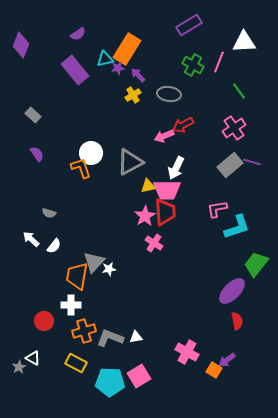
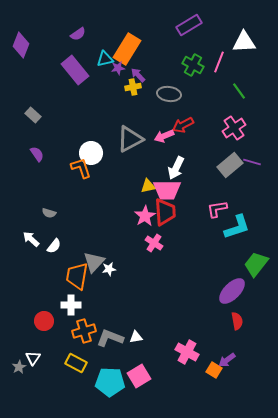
yellow cross at (133, 95): moved 8 px up; rotated 21 degrees clockwise
gray triangle at (130, 162): moved 23 px up
white triangle at (33, 358): rotated 35 degrees clockwise
